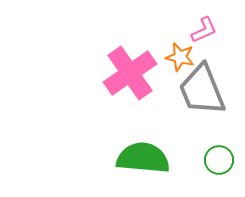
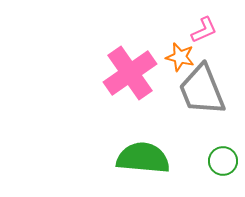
green circle: moved 4 px right, 1 px down
